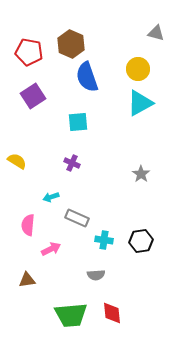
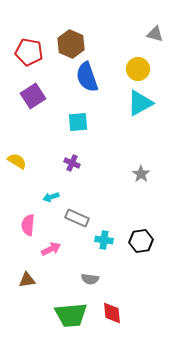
gray triangle: moved 1 px left, 1 px down
gray semicircle: moved 6 px left, 4 px down; rotated 12 degrees clockwise
